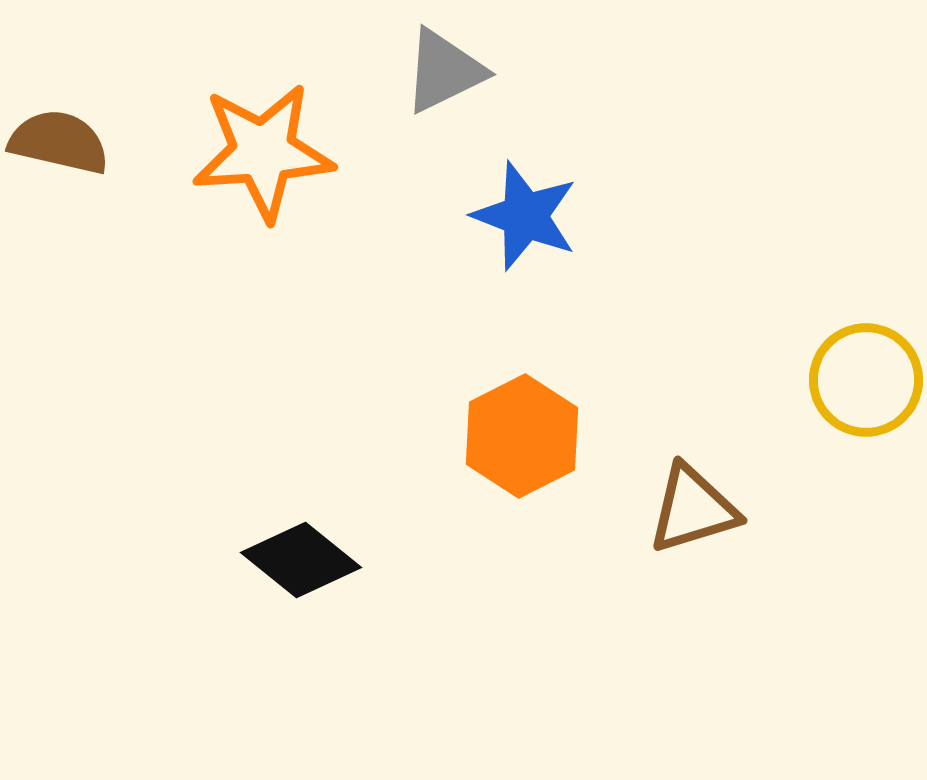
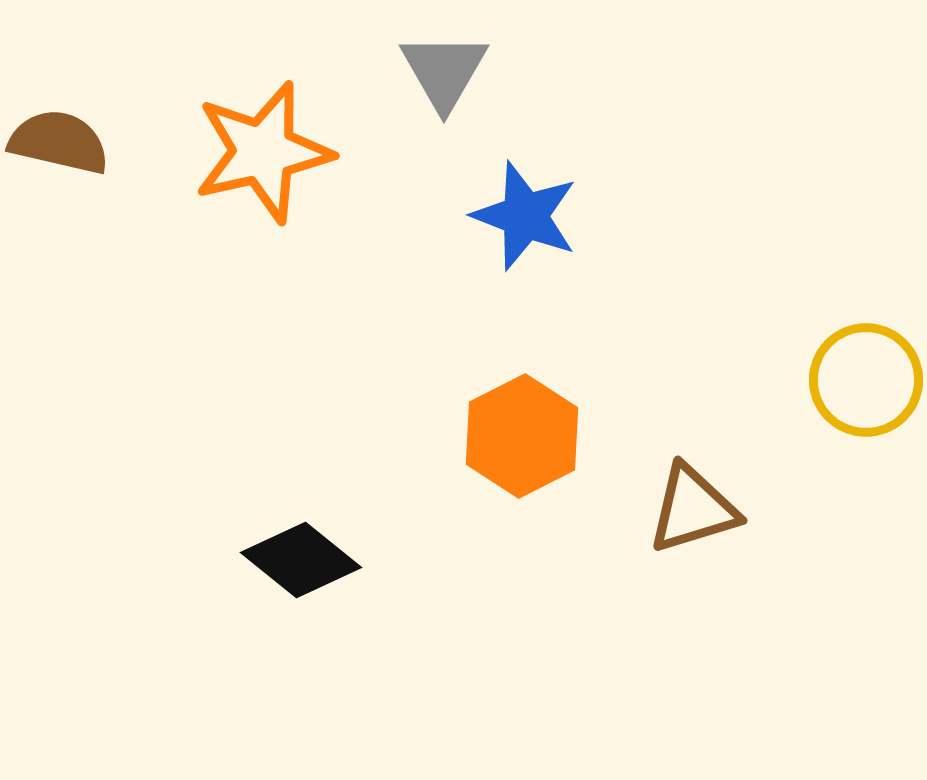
gray triangle: rotated 34 degrees counterclockwise
orange star: rotated 9 degrees counterclockwise
